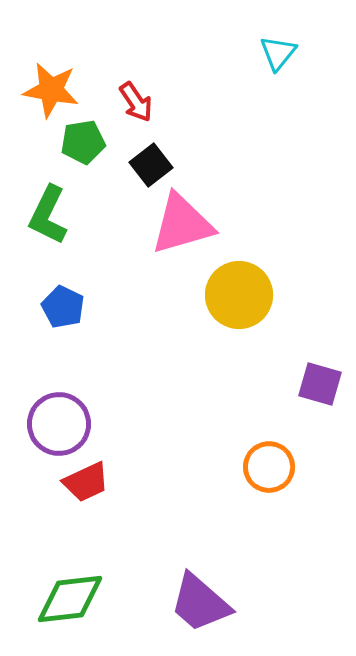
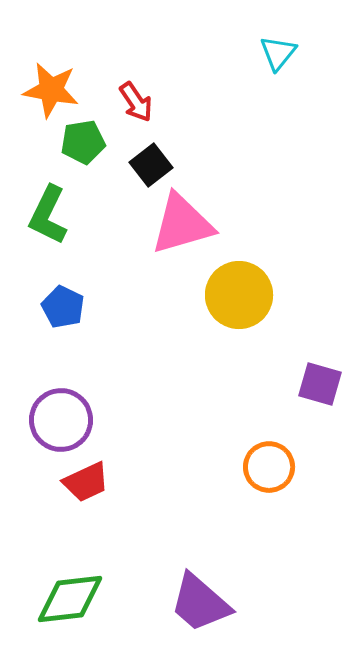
purple circle: moved 2 px right, 4 px up
